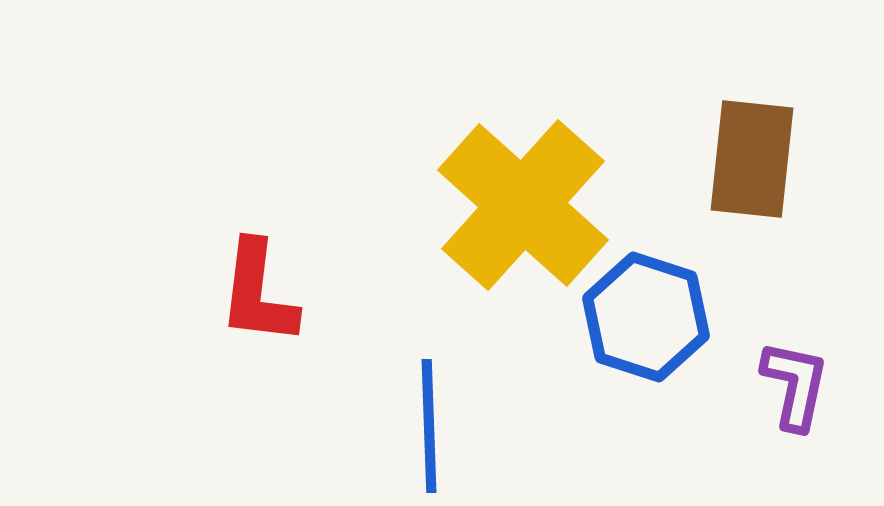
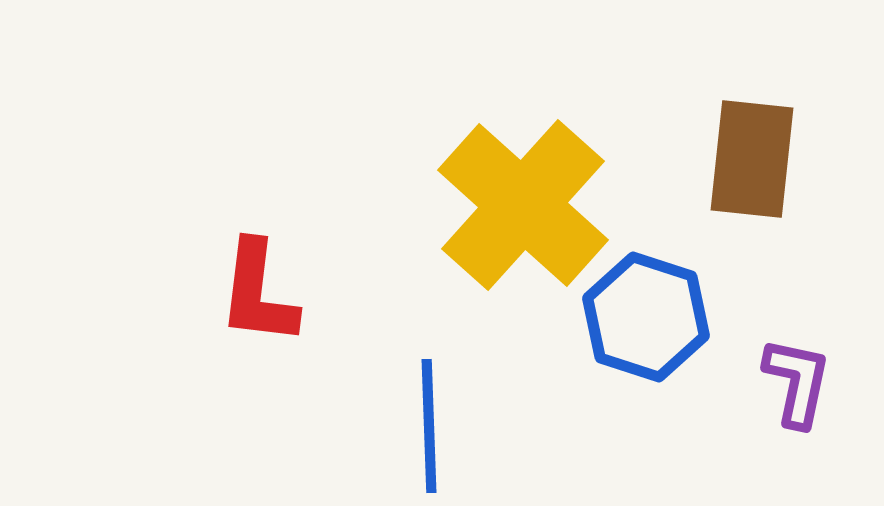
purple L-shape: moved 2 px right, 3 px up
